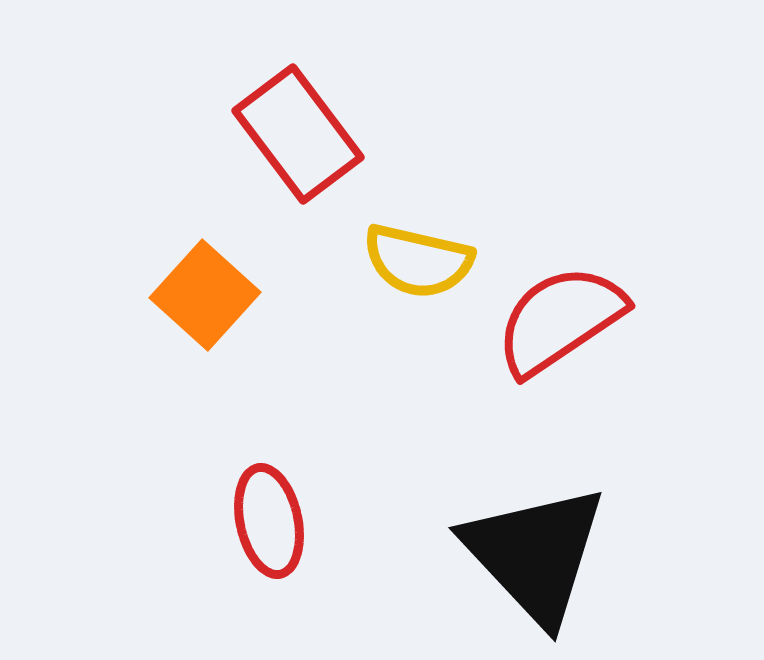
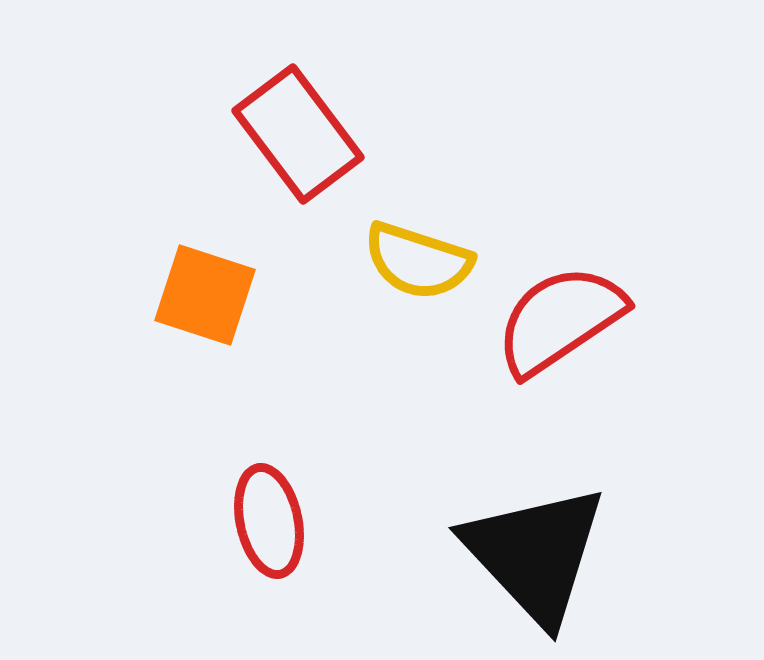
yellow semicircle: rotated 5 degrees clockwise
orange square: rotated 24 degrees counterclockwise
